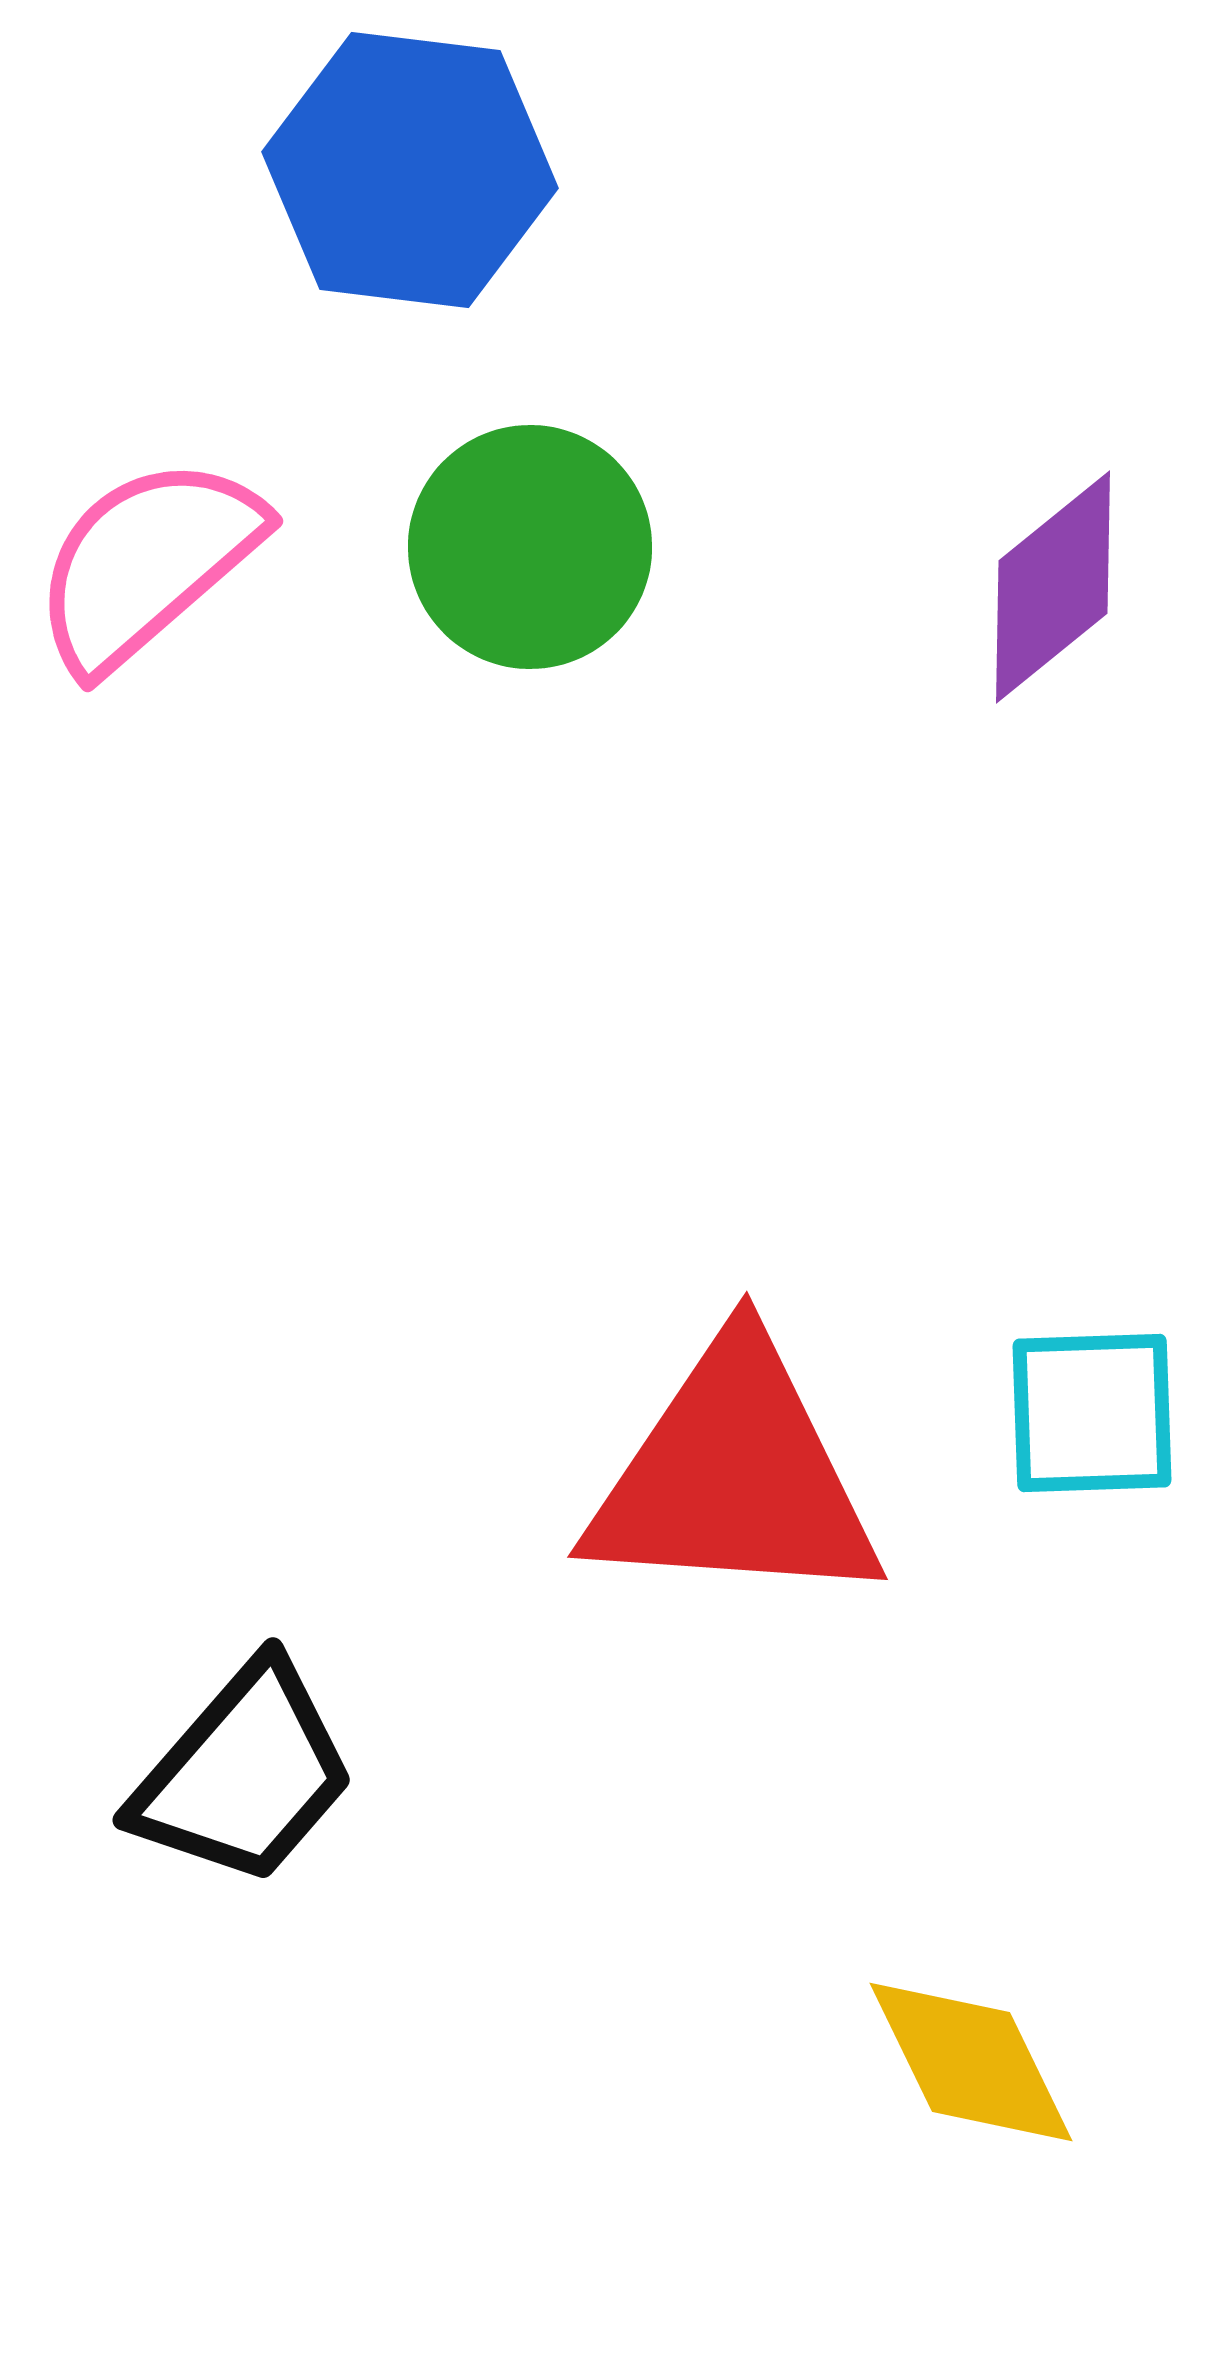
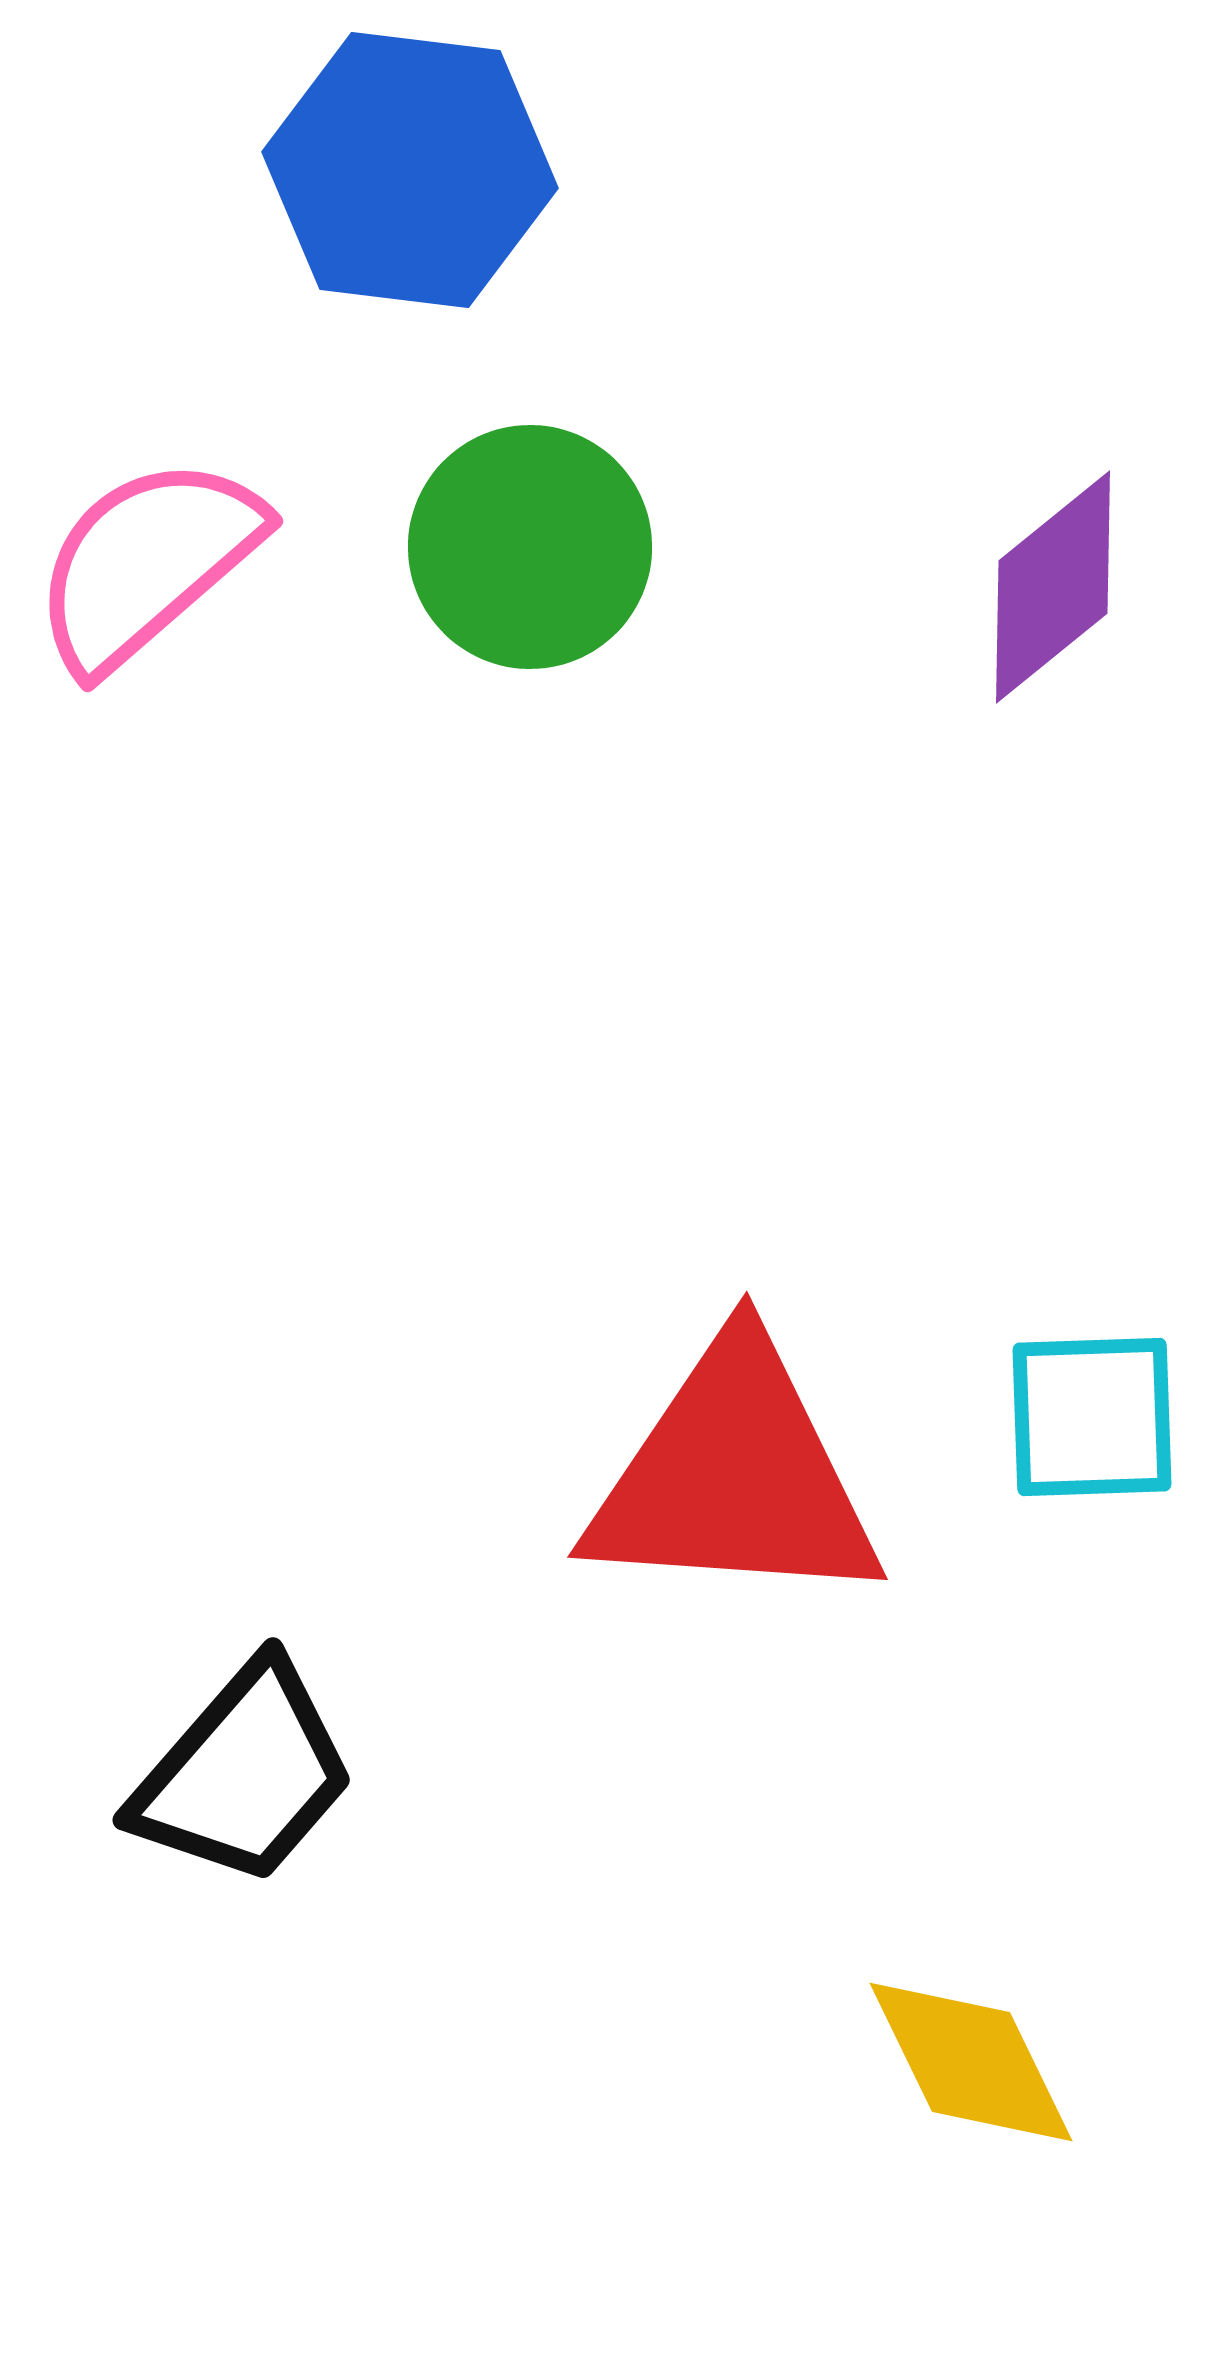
cyan square: moved 4 px down
